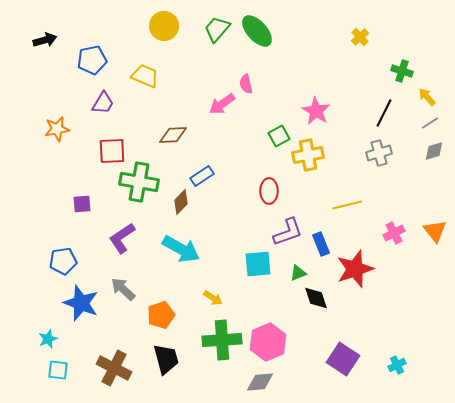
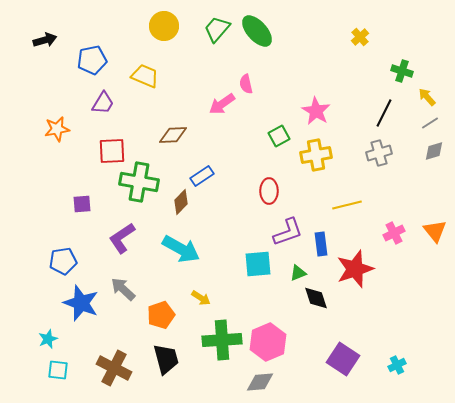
yellow cross at (308, 155): moved 8 px right
blue rectangle at (321, 244): rotated 15 degrees clockwise
yellow arrow at (213, 298): moved 12 px left
